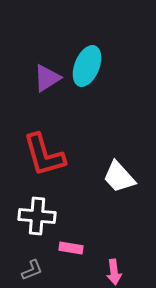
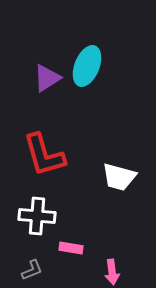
white trapezoid: rotated 33 degrees counterclockwise
pink arrow: moved 2 px left
